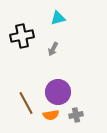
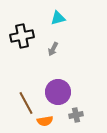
orange semicircle: moved 6 px left, 6 px down
